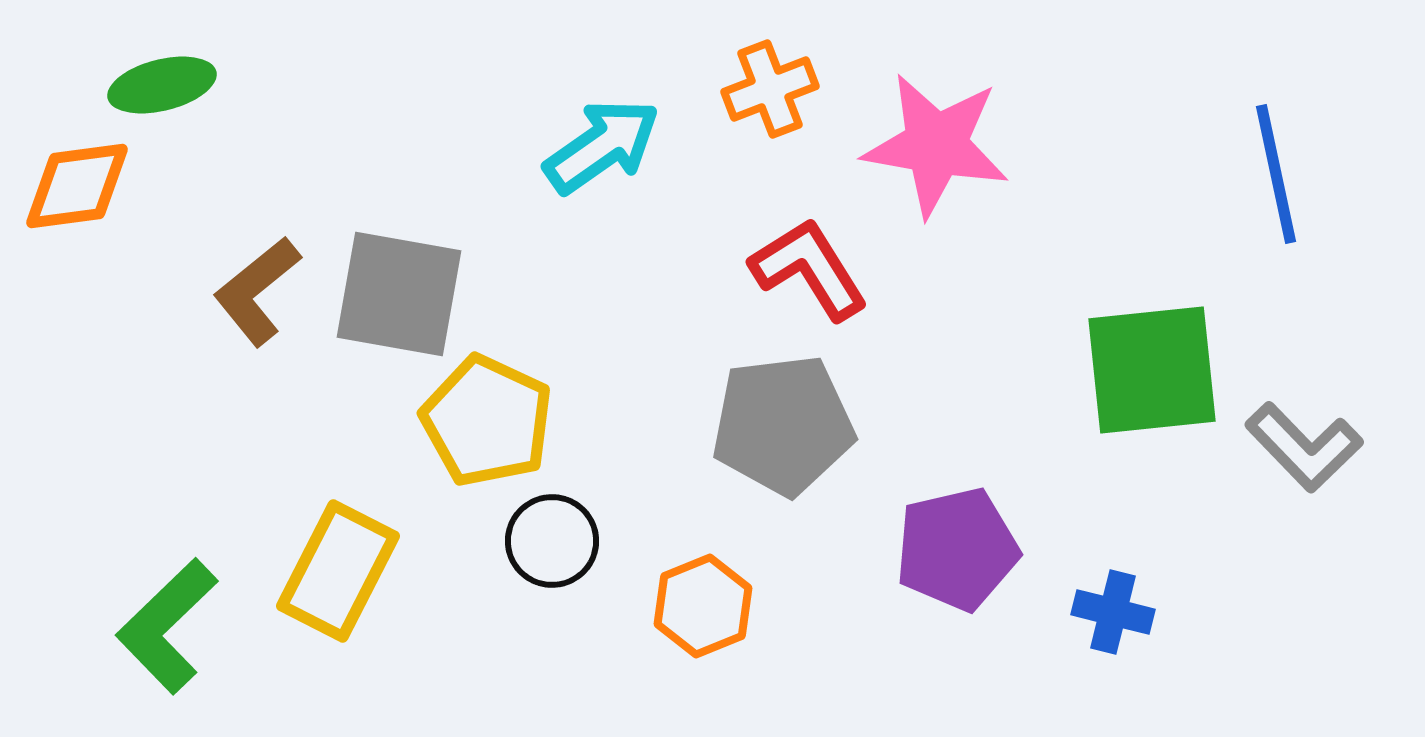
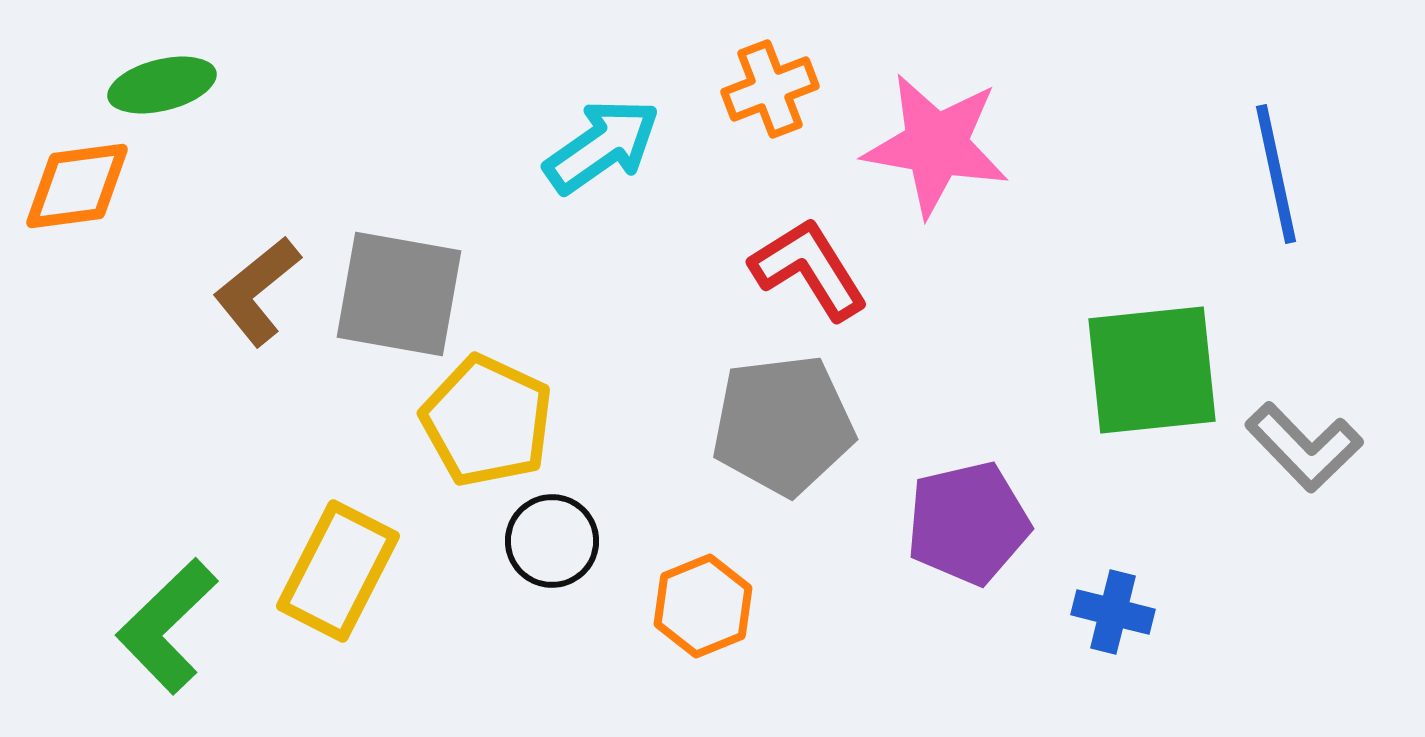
purple pentagon: moved 11 px right, 26 px up
